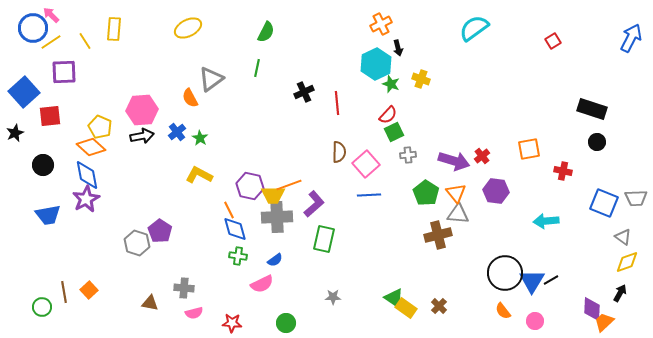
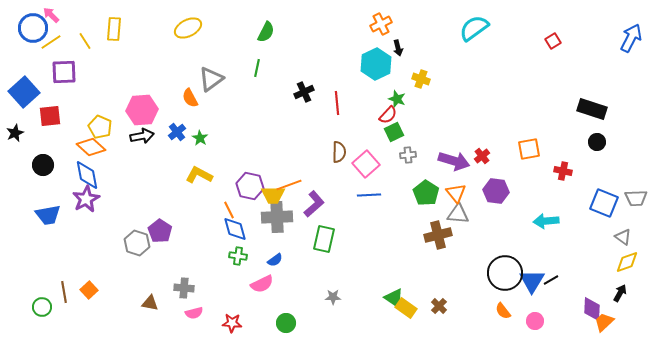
green star at (391, 84): moved 6 px right, 15 px down
